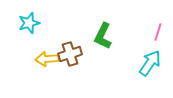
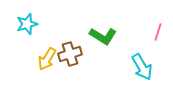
cyan star: moved 2 px left, 1 px down
green L-shape: rotated 84 degrees counterclockwise
yellow arrow: rotated 55 degrees counterclockwise
cyan arrow: moved 8 px left, 4 px down; rotated 116 degrees clockwise
